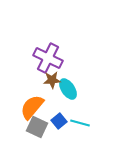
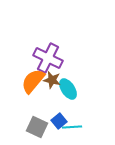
brown star: rotated 18 degrees clockwise
orange semicircle: moved 1 px right, 26 px up
cyan line: moved 8 px left, 4 px down; rotated 18 degrees counterclockwise
